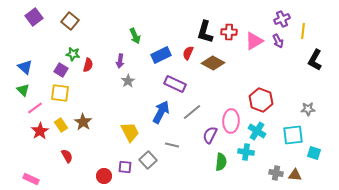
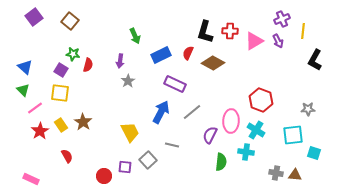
red cross at (229, 32): moved 1 px right, 1 px up
cyan cross at (257, 131): moved 1 px left, 1 px up
